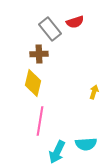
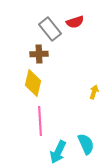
pink line: rotated 12 degrees counterclockwise
cyan semicircle: rotated 110 degrees counterclockwise
cyan arrow: moved 1 px right
